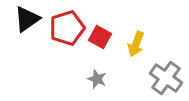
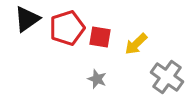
red square: rotated 20 degrees counterclockwise
yellow arrow: rotated 25 degrees clockwise
gray cross: moved 1 px right, 1 px up
